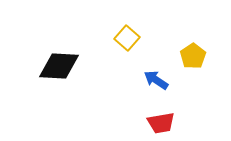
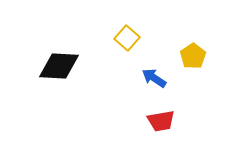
blue arrow: moved 2 px left, 2 px up
red trapezoid: moved 2 px up
